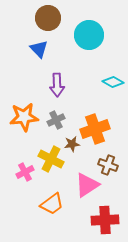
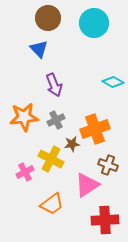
cyan circle: moved 5 px right, 12 px up
purple arrow: moved 3 px left; rotated 20 degrees counterclockwise
